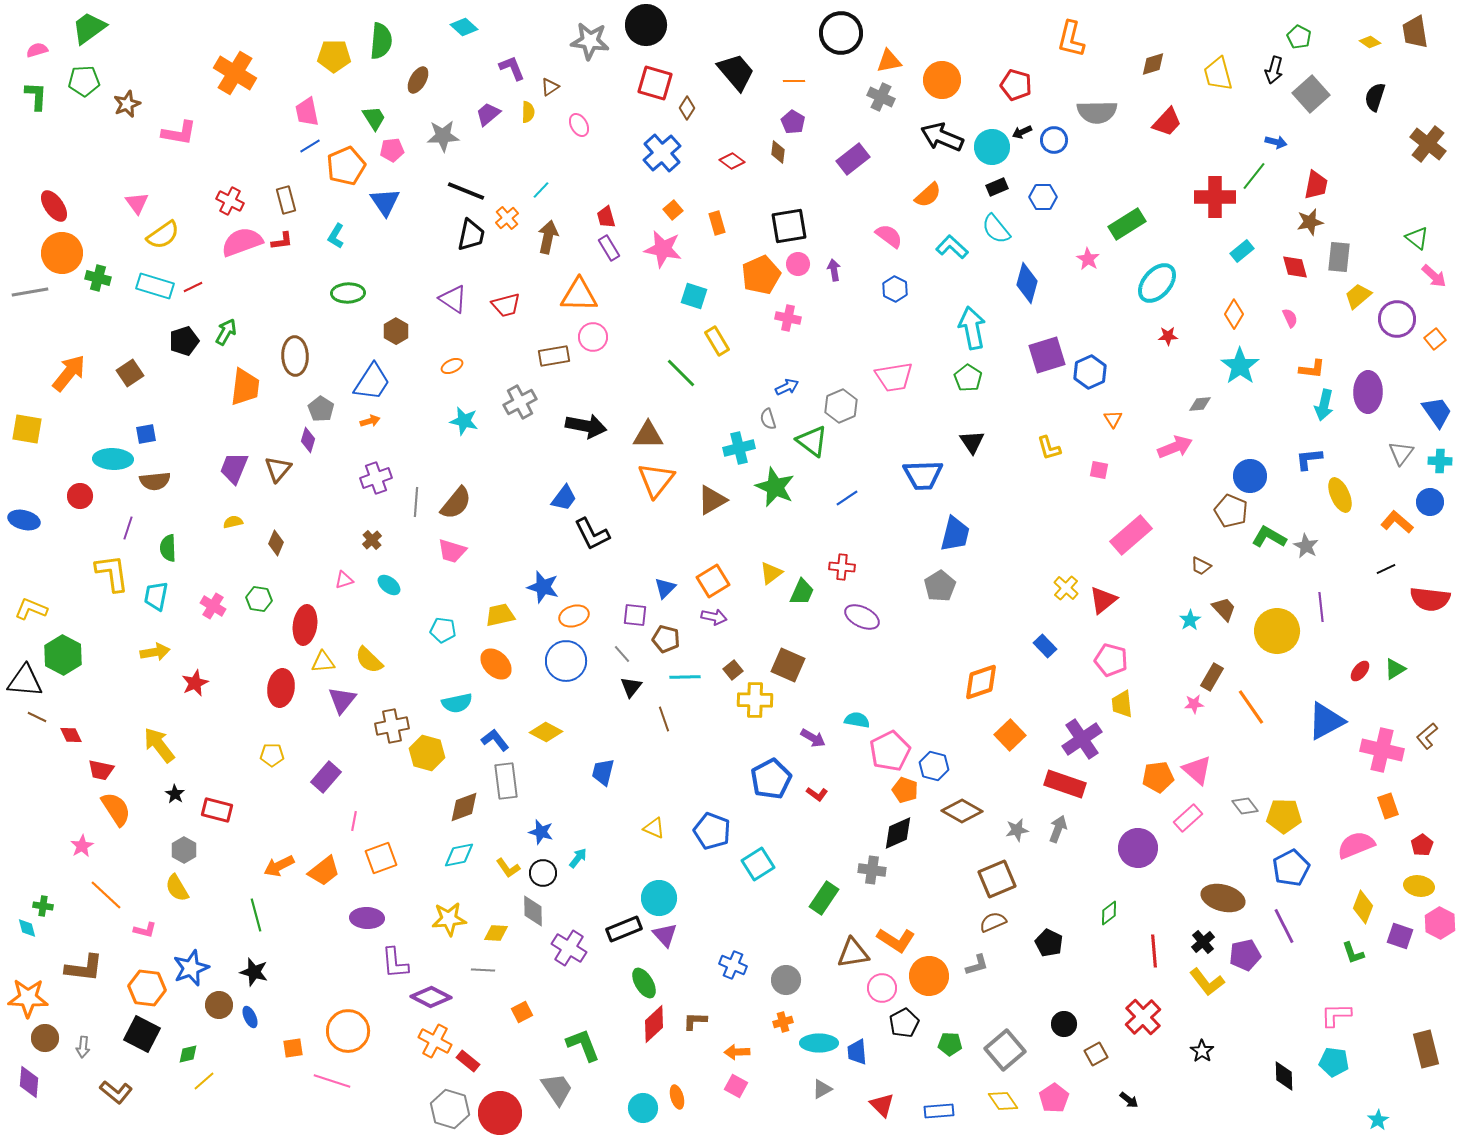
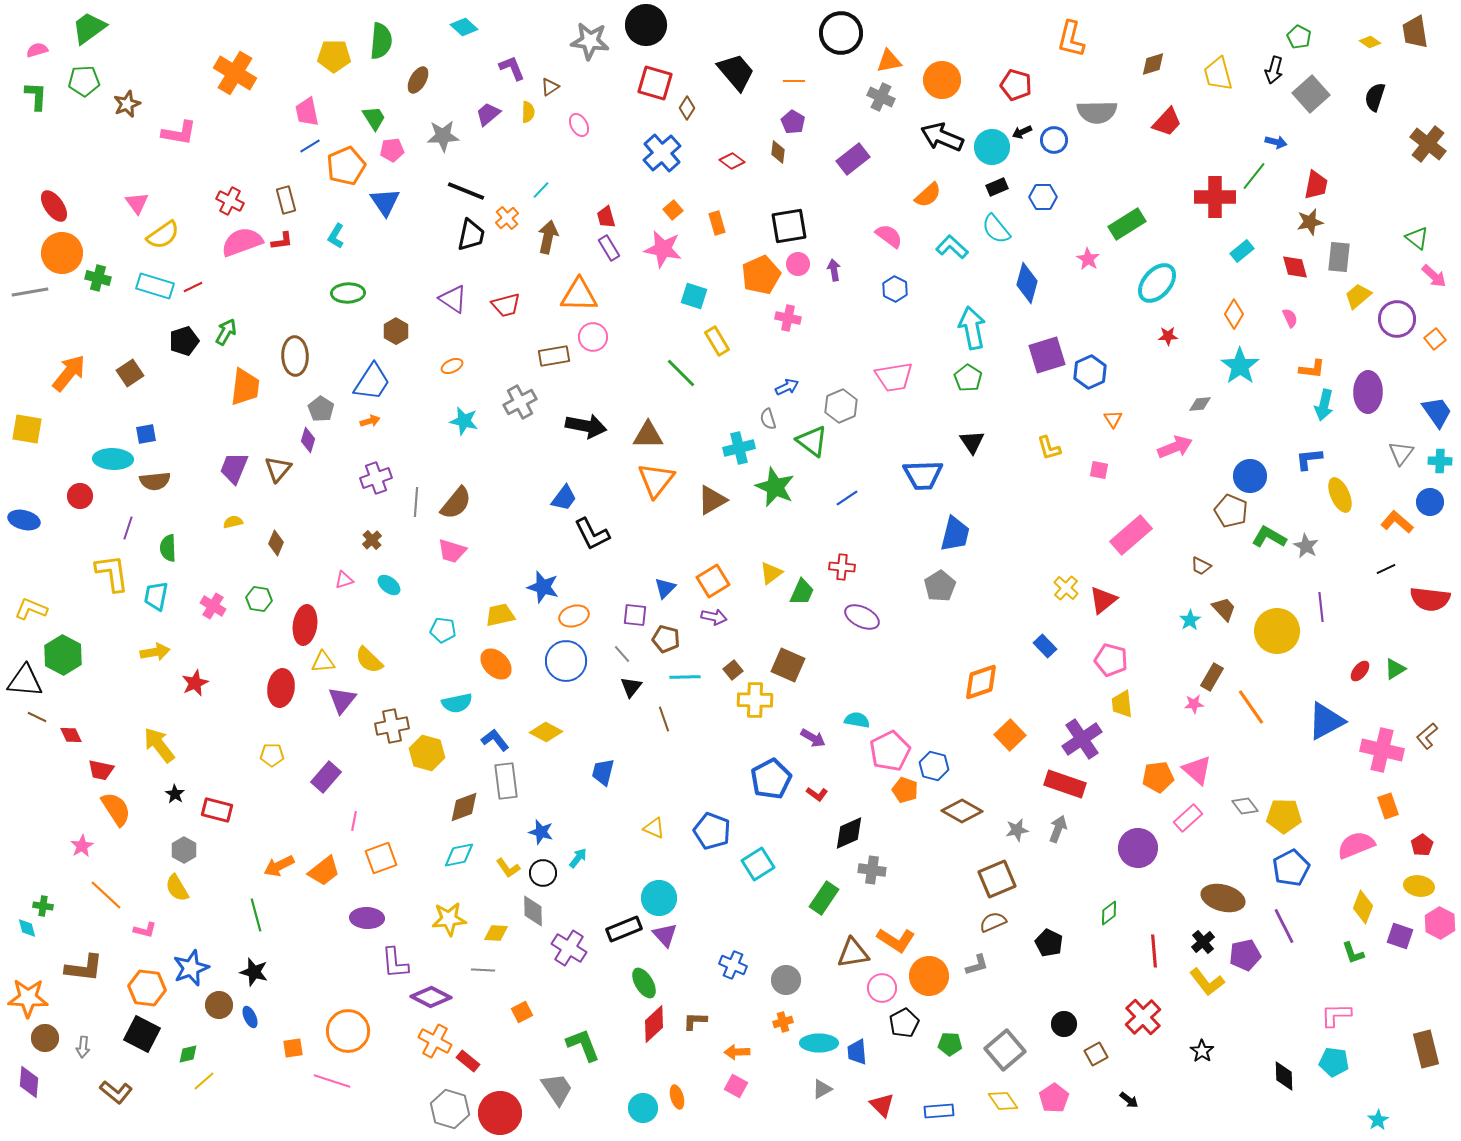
black diamond at (898, 833): moved 49 px left
